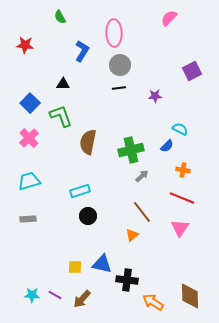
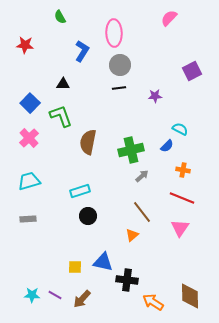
blue triangle: moved 1 px right, 2 px up
